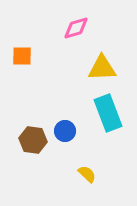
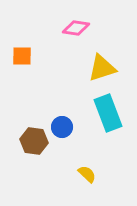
pink diamond: rotated 24 degrees clockwise
yellow triangle: rotated 16 degrees counterclockwise
blue circle: moved 3 px left, 4 px up
brown hexagon: moved 1 px right, 1 px down
